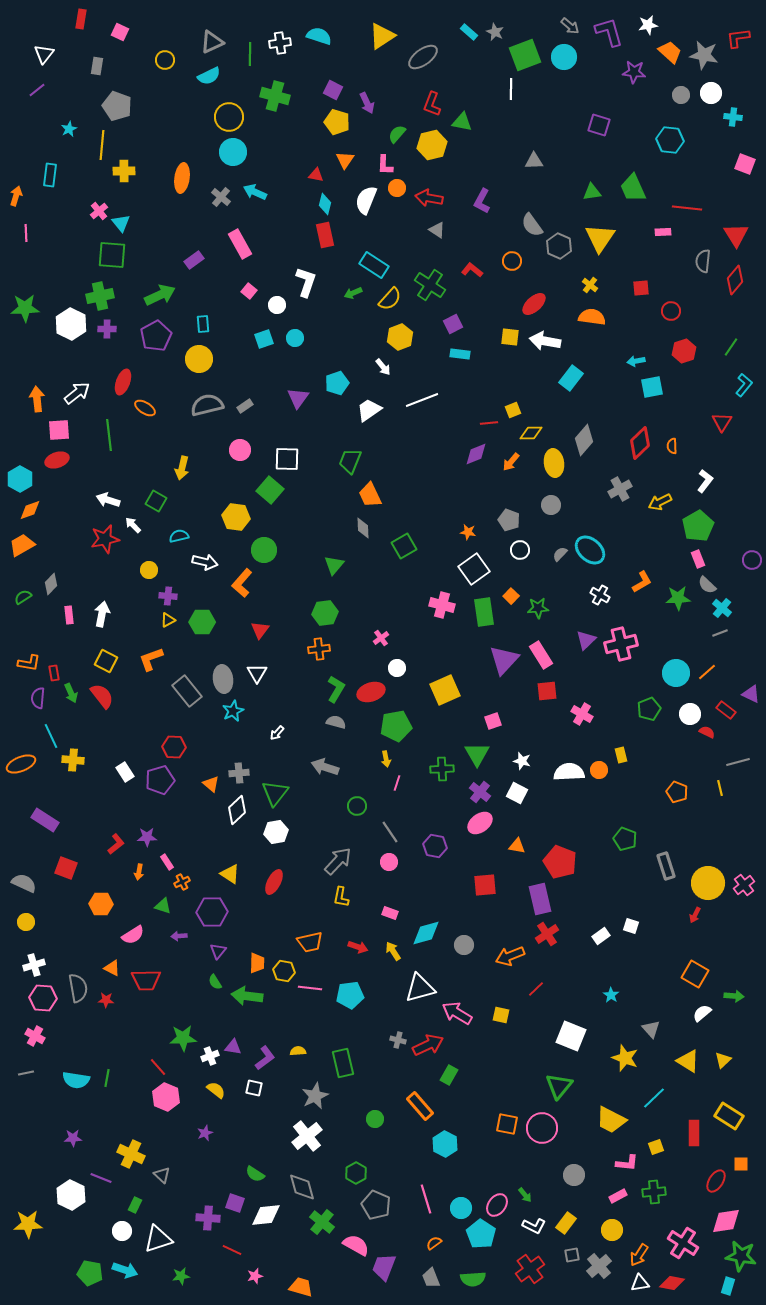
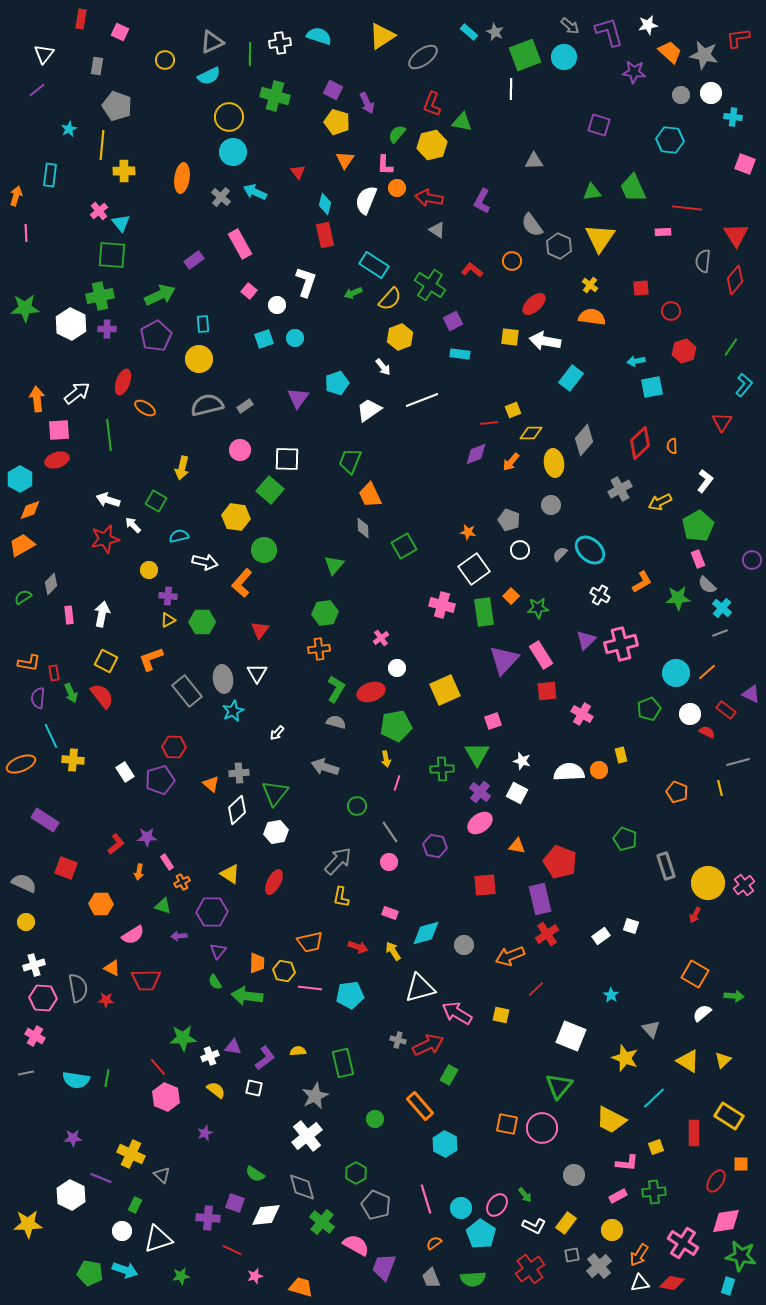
red triangle at (316, 175): moved 18 px left, 3 px up; rotated 42 degrees clockwise
purple square at (453, 324): moved 3 px up
